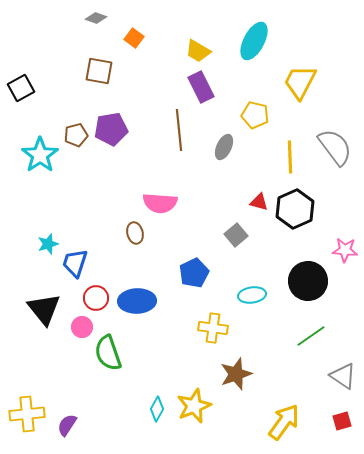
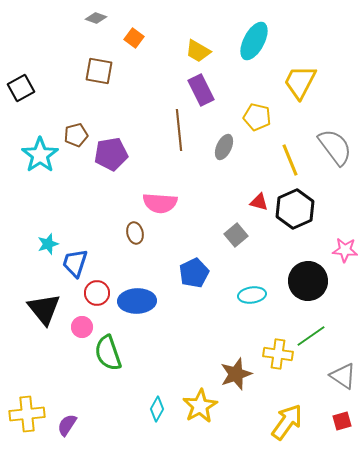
purple rectangle at (201, 87): moved 3 px down
yellow pentagon at (255, 115): moved 2 px right, 2 px down
purple pentagon at (111, 129): moved 25 px down
yellow line at (290, 157): moved 3 px down; rotated 20 degrees counterclockwise
red circle at (96, 298): moved 1 px right, 5 px up
yellow cross at (213, 328): moved 65 px right, 26 px down
yellow star at (194, 406): moved 6 px right; rotated 8 degrees counterclockwise
yellow arrow at (284, 422): moved 3 px right
